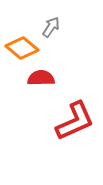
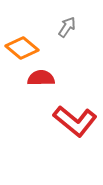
gray arrow: moved 16 px right
red L-shape: rotated 63 degrees clockwise
